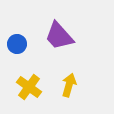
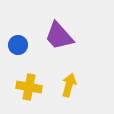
blue circle: moved 1 px right, 1 px down
yellow cross: rotated 25 degrees counterclockwise
